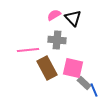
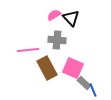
black triangle: moved 2 px left
pink square: rotated 10 degrees clockwise
blue line: moved 1 px left
